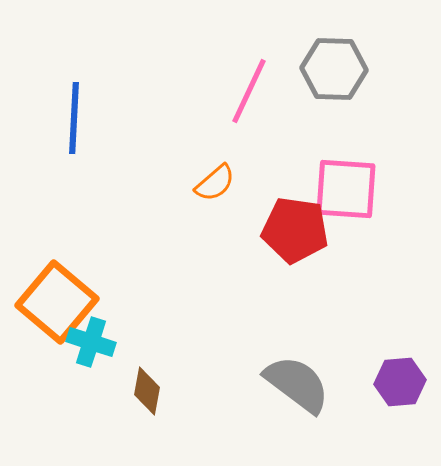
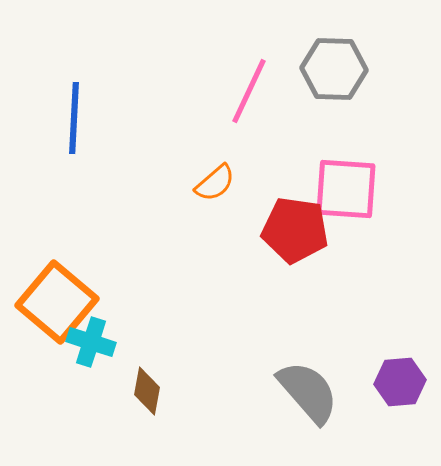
gray semicircle: moved 11 px right, 8 px down; rotated 12 degrees clockwise
